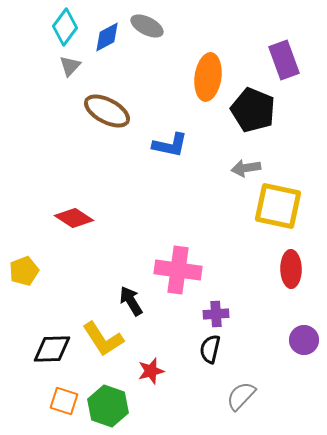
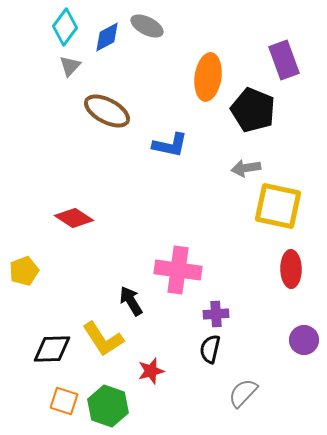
gray semicircle: moved 2 px right, 3 px up
